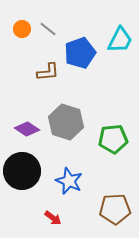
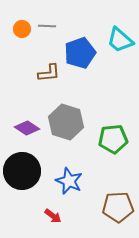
gray line: moved 1 px left, 3 px up; rotated 36 degrees counterclockwise
cyan trapezoid: rotated 104 degrees clockwise
brown L-shape: moved 1 px right, 1 px down
purple diamond: moved 1 px up
brown pentagon: moved 3 px right, 2 px up
red arrow: moved 2 px up
